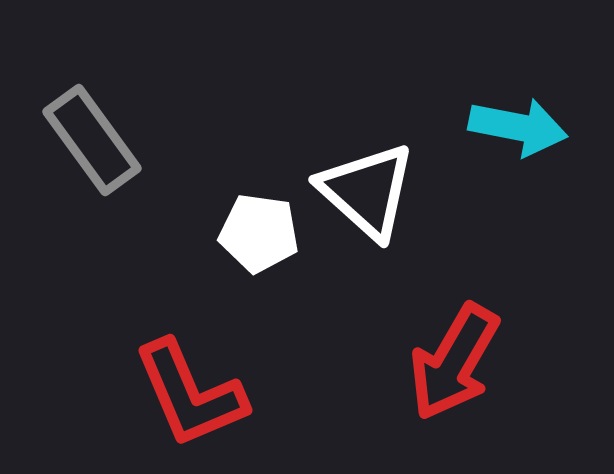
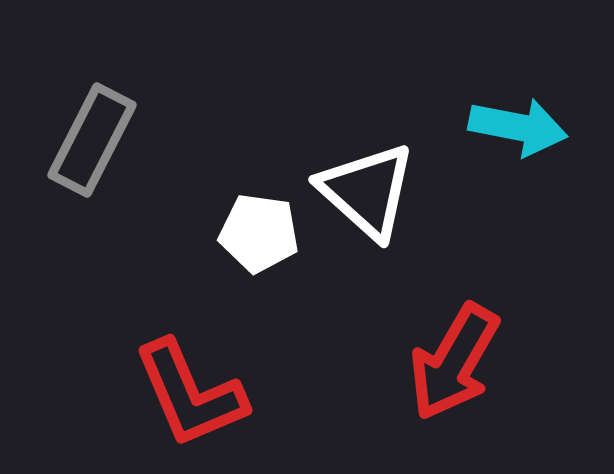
gray rectangle: rotated 63 degrees clockwise
